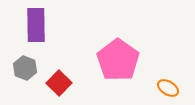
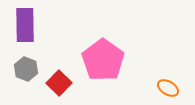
purple rectangle: moved 11 px left
pink pentagon: moved 15 px left
gray hexagon: moved 1 px right, 1 px down
